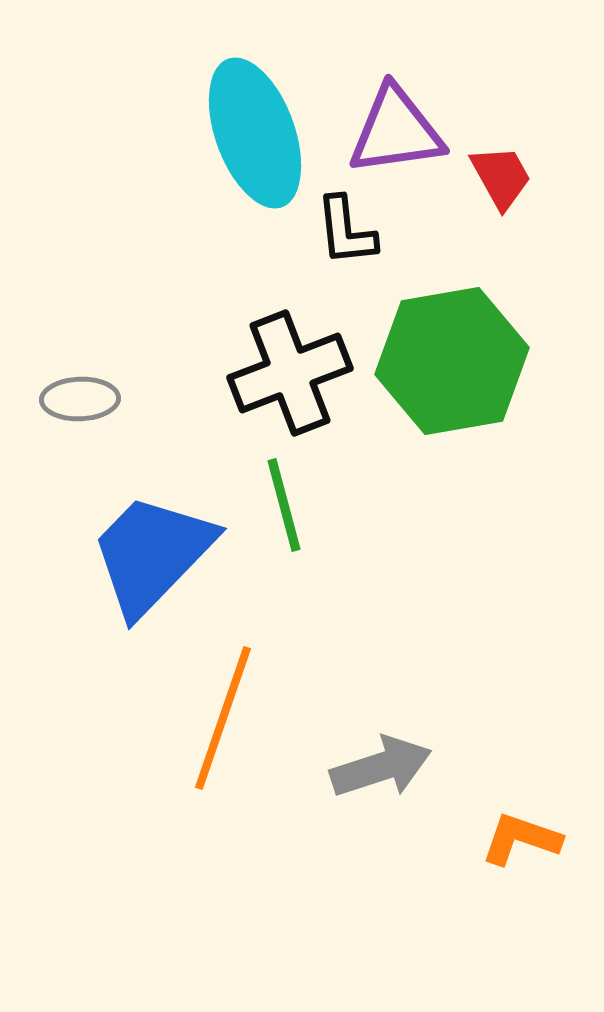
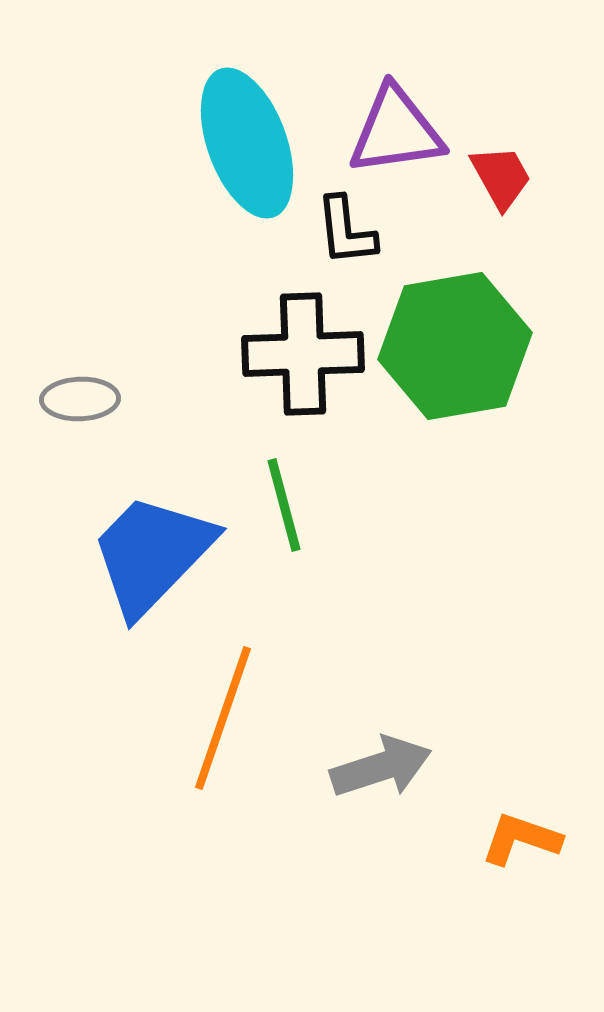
cyan ellipse: moved 8 px left, 10 px down
green hexagon: moved 3 px right, 15 px up
black cross: moved 13 px right, 19 px up; rotated 19 degrees clockwise
